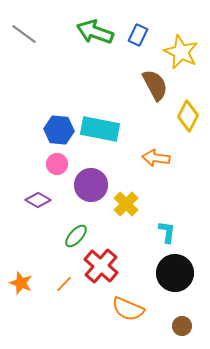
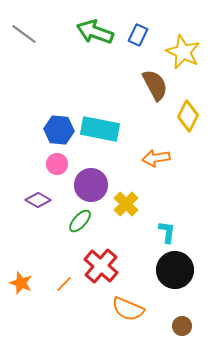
yellow star: moved 2 px right
orange arrow: rotated 16 degrees counterclockwise
green ellipse: moved 4 px right, 15 px up
black circle: moved 3 px up
